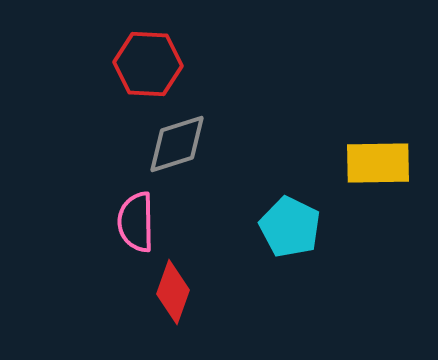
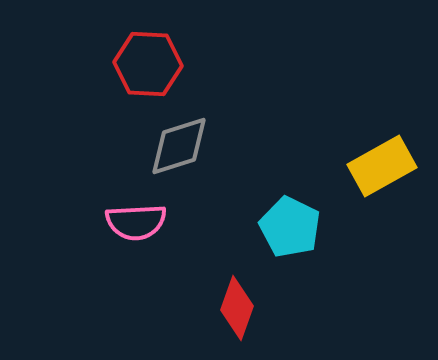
gray diamond: moved 2 px right, 2 px down
yellow rectangle: moved 4 px right, 3 px down; rotated 28 degrees counterclockwise
pink semicircle: rotated 92 degrees counterclockwise
red diamond: moved 64 px right, 16 px down
